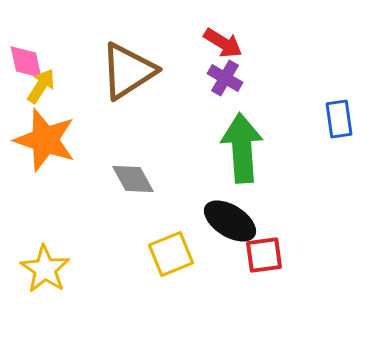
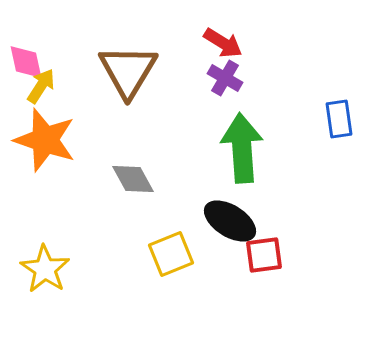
brown triangle: rotated 26 degrees counterclockwise
